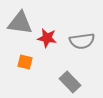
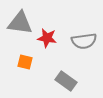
gray semicircle: moved 2 px right
gray rectangle: moved 4 px left, 1 px up; rotated 10 degrees counterclockwise
